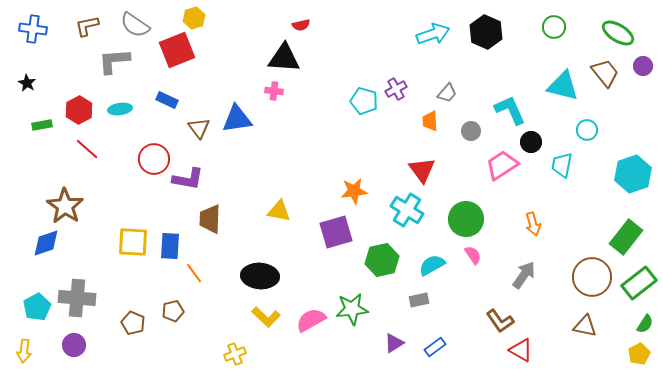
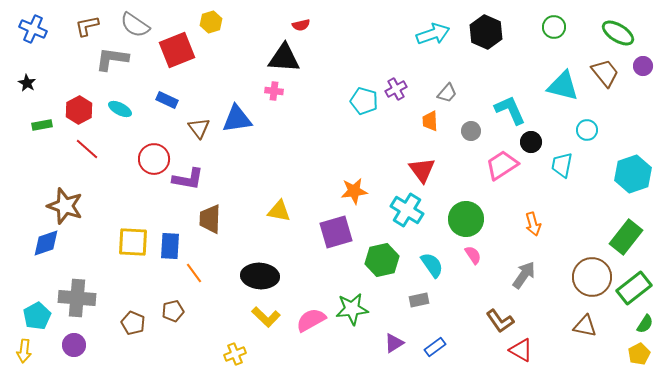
yellow hexagon at (194, 18): moved 17 px right, 4 px down
blue cross at (33, 29): rotated 16 degrees clockwise
gray L-shape at (114, 61): moved 2 px left, 2 px up; rotated 12 degrees clockwise
cyan ellipse at (120, 109): rotated 35 degrees clockwise
brown star at (65, 206): rotated 15 degrees counterclockwise
cyan semicircle at (432, 265): rotated 84 degrees clockwise
green rectangle at (639, 283): moved 5 px left, 5 px down
cyan pentagon at (37, 307): moved 9 px down
